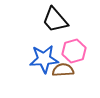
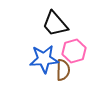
black trapezoid: moved 4 px down
brown semicircle: rotated 95 degrees clockwise
